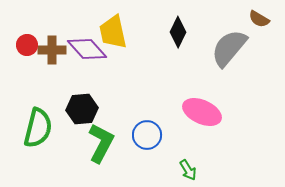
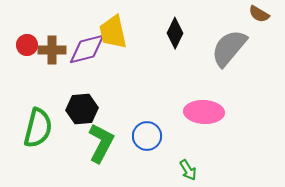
brown semicircle: moved 5 px up
black diamond: moved 3 px left, 1 px down
purple diamond: rotated 63 degrees counterclockwise
pink ellipse: moved 2 px right; rotated 21 degrees counterclockwise
blue circle: moved 1 px down
